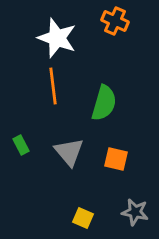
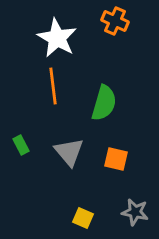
white star: rotated 9 degrees clockwise
